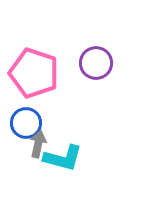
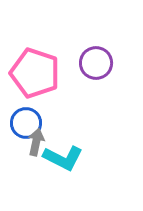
pink pentagon: moved 1 px right
gray arrow: moved 2 px left, 2 px up
cyan L-shape: rotated 12 degrees clockwise
